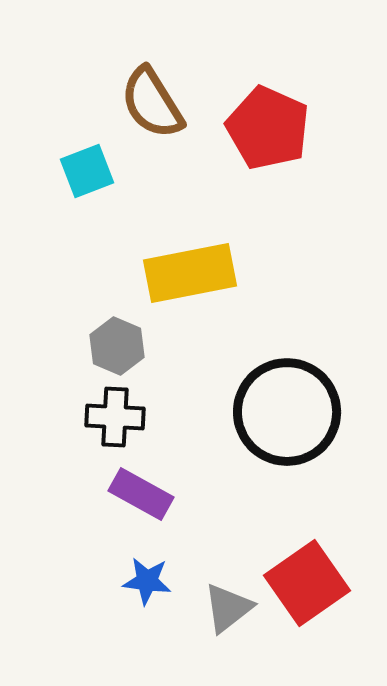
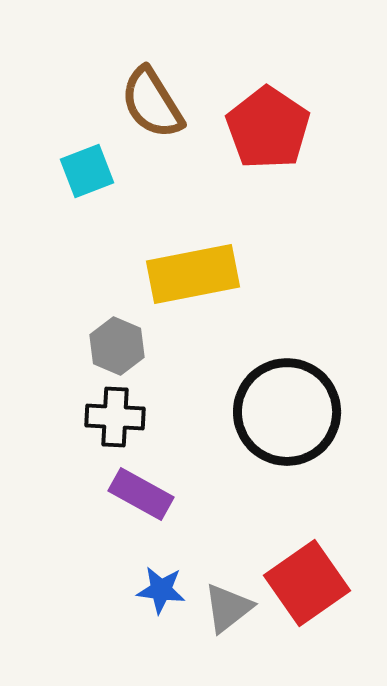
red pentagon: rotated 10 degrees clockwise
yellow rectangle: moved 3 px right, 1 px down
blue star: moved 14 px right, 9 px down
